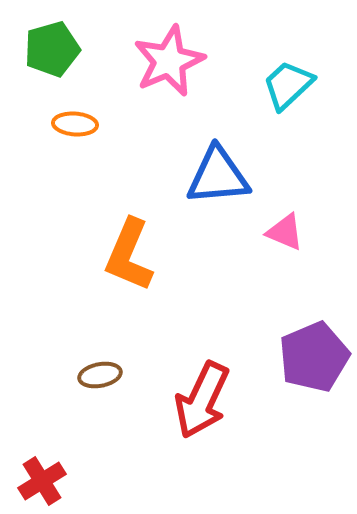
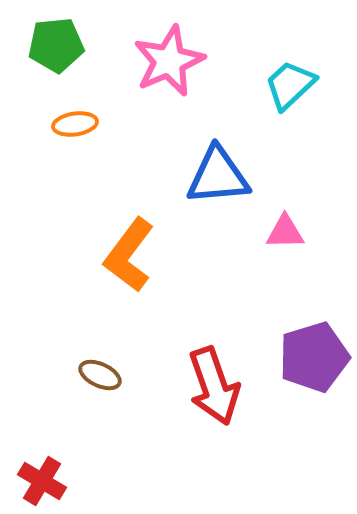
green pentagon: moved 4 px right, 4 px up; rotated 10 degrees clockwise
cyan trapezoid: moved 2 px right
orange ellipse: rotated 12 degrees counterclockwise
pink triangle: rotated 24 degrees counterclockwise
orange L-shape: rotated 14 degrees clockwise
purple pentagon: rotated 6 degrees clockwise
brown ellipse: rotated 36 degrees clockwise
red arrow: moved 12 px right, 14 px up; rotated 44 degrees counterclockwise
red cross: rotated 27 degrees counterclockwise
